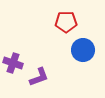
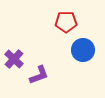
purple cross: moved 1 px right, 4 px up; rotated 24 degrees clockwise
purple L-shape: moved 2 px up
